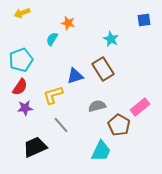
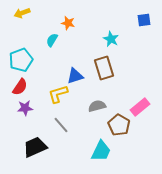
cyan semicircle: moved 1 px down
brown rectangle: moved 1 px right, 1 px up; rotated 15 degrees clockwise
yellow L-shape: moved 5 px right, 1 px up
